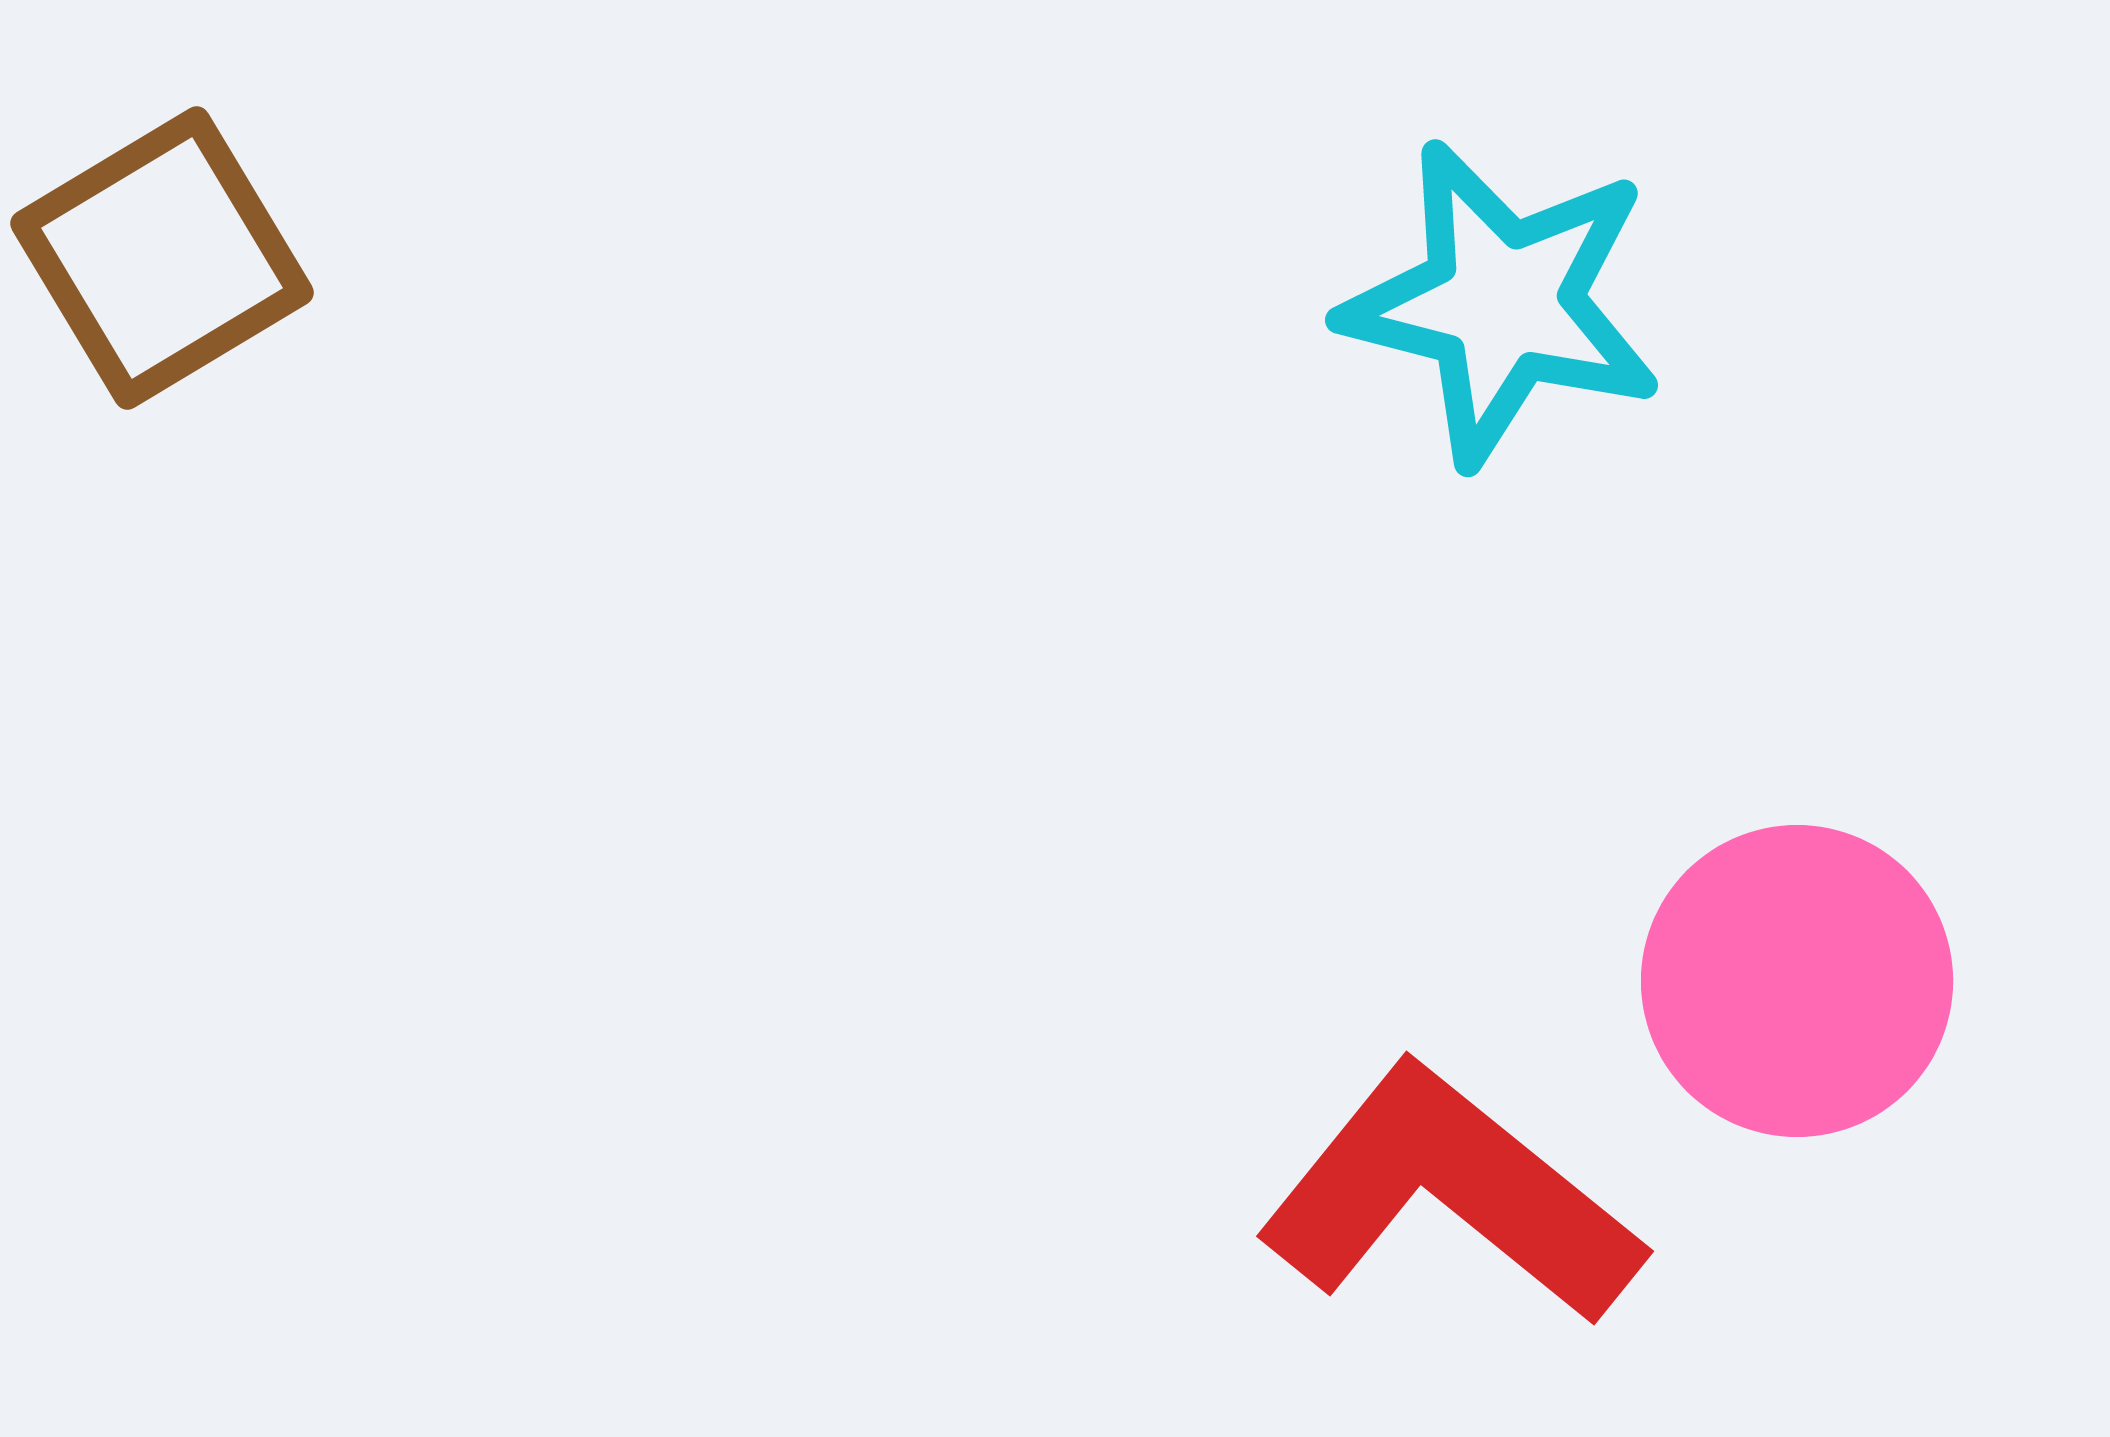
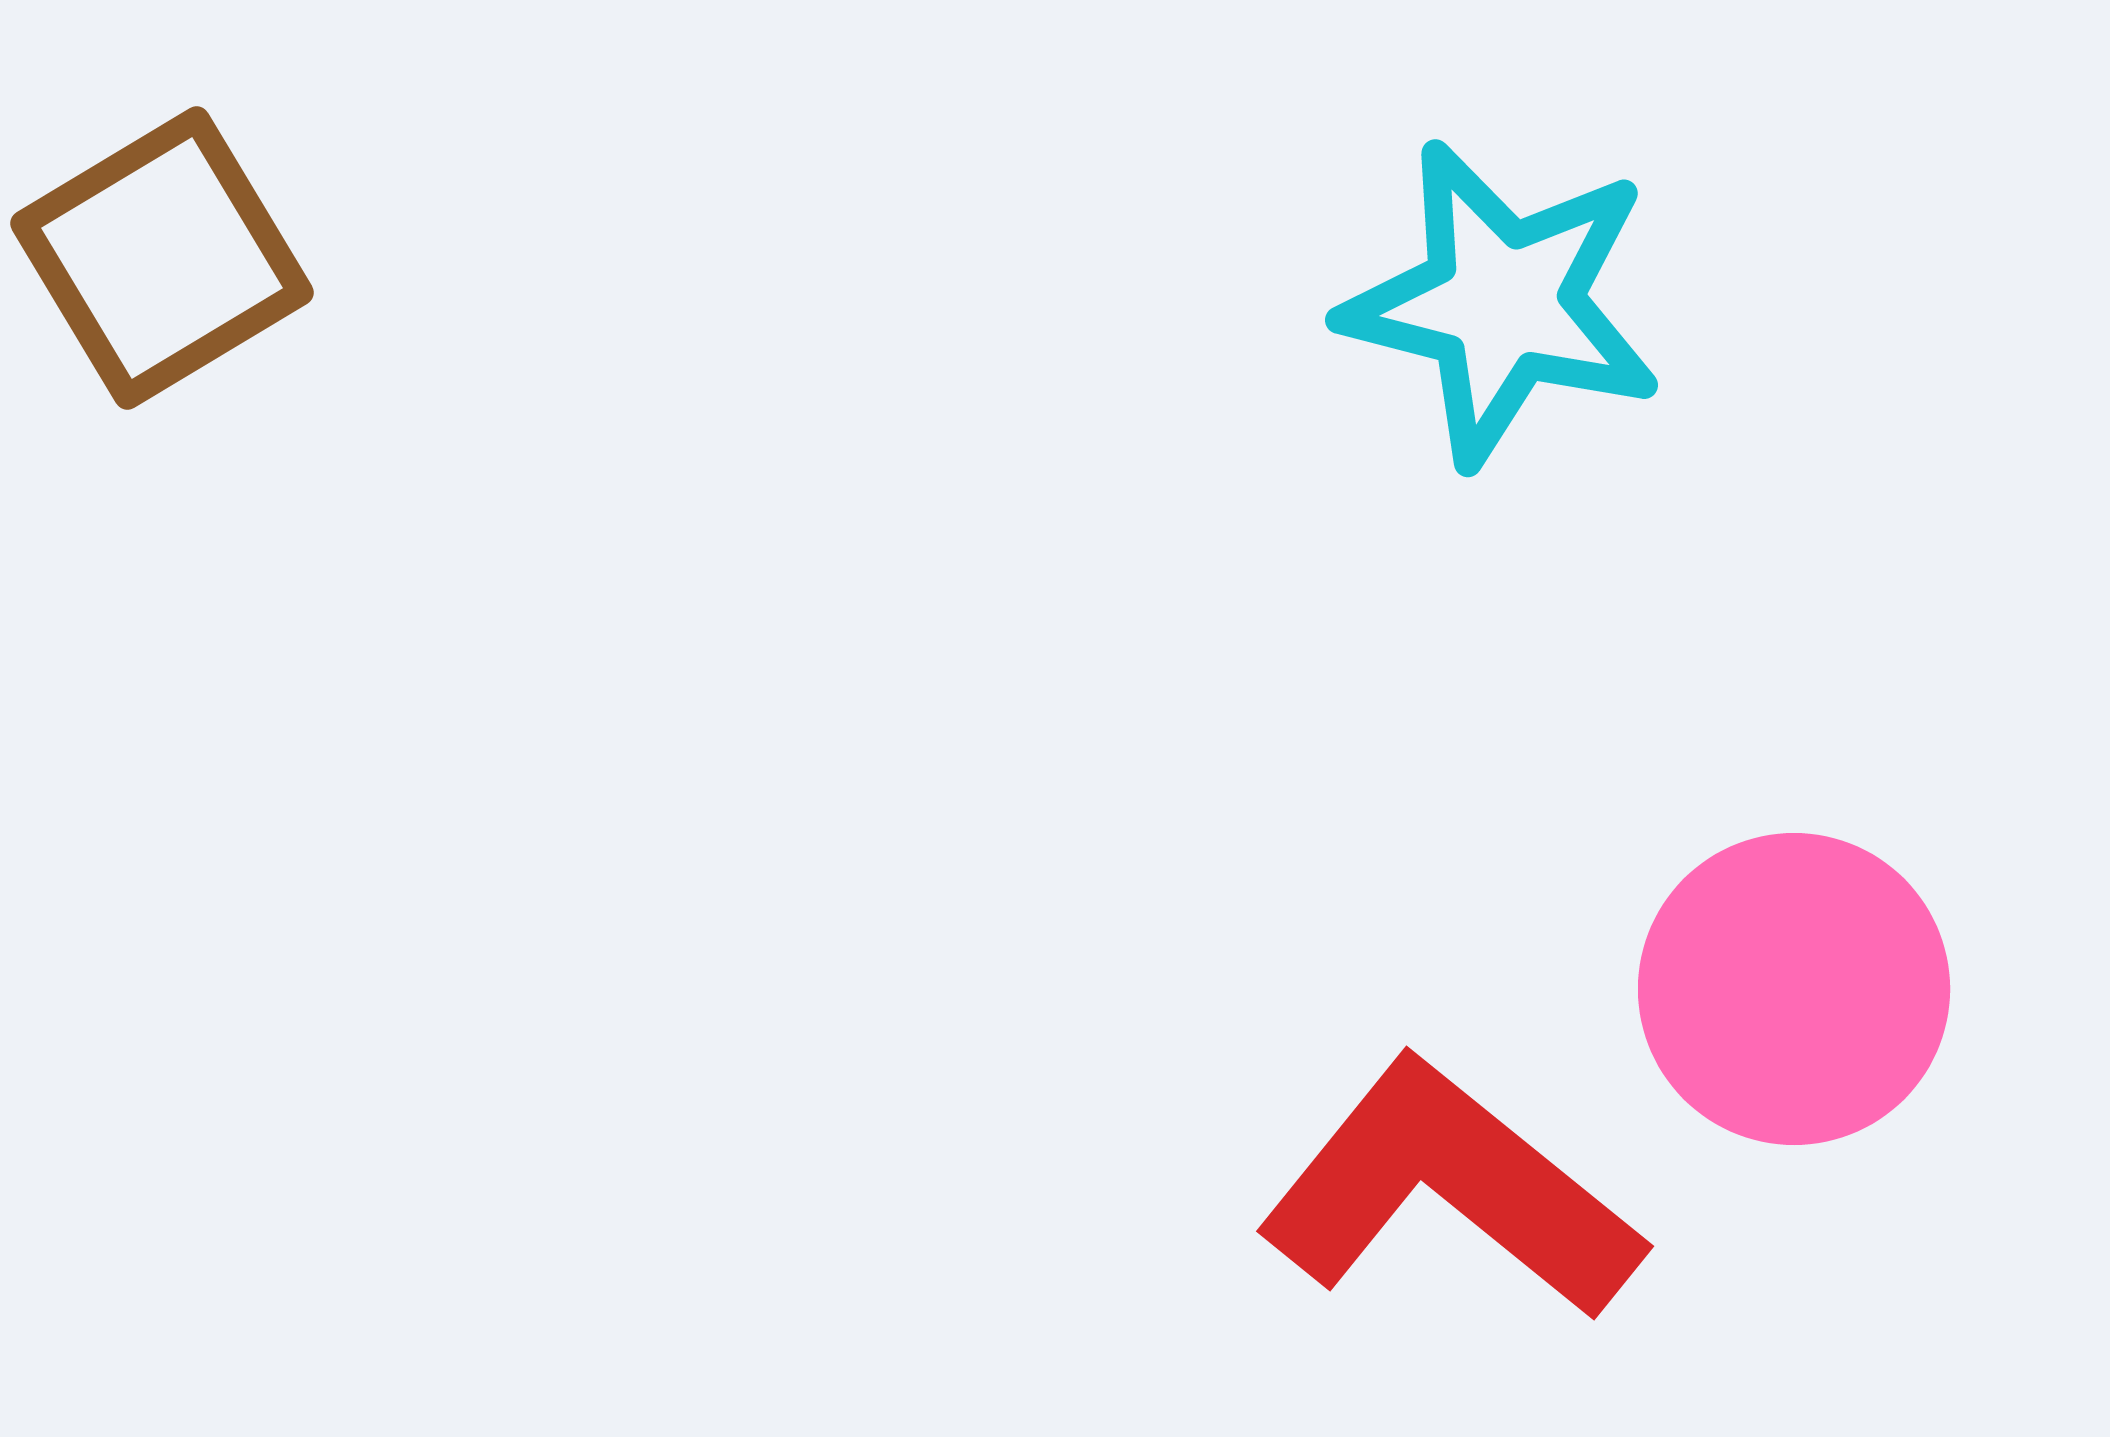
pink circle: moved 3 px left, 8 px down
red L-shape: moved 5 px up
